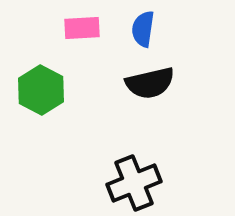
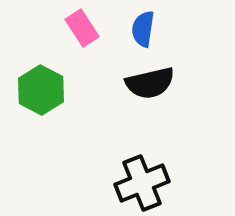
pink rectangle: rotated 60 degrees clockwise
black cross: moved 8 px right
